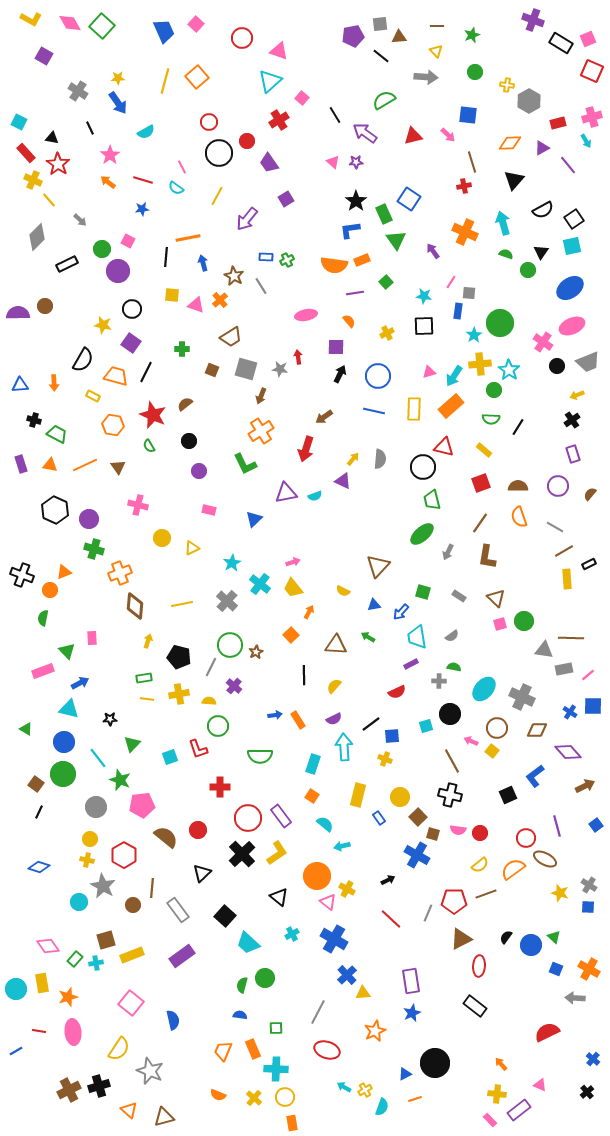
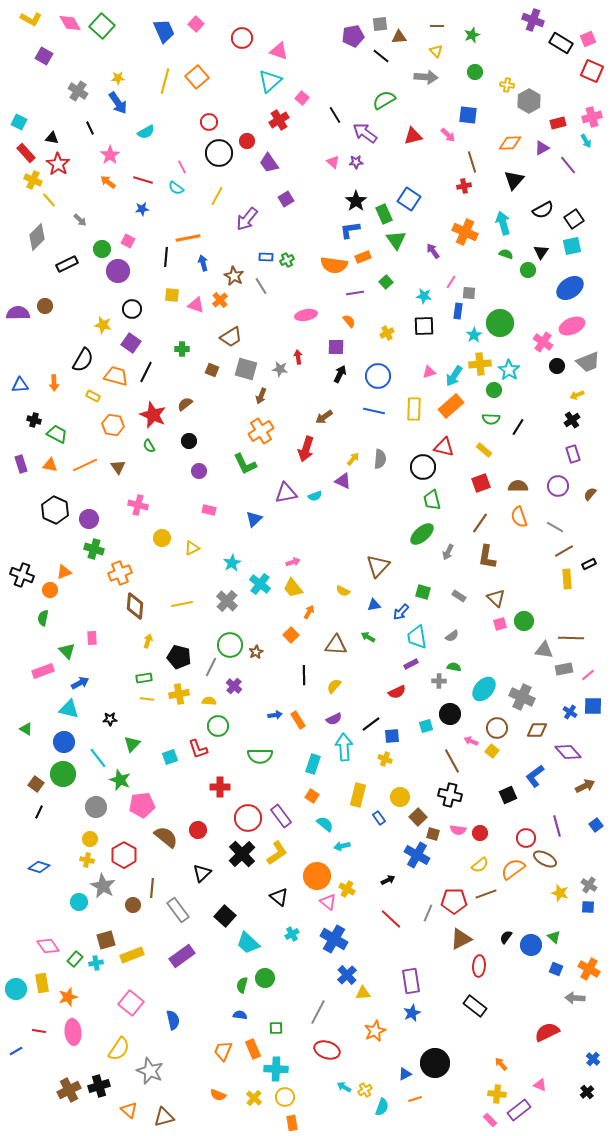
orange rectangle at (362, 260): moved 1 px right, 3 px up
